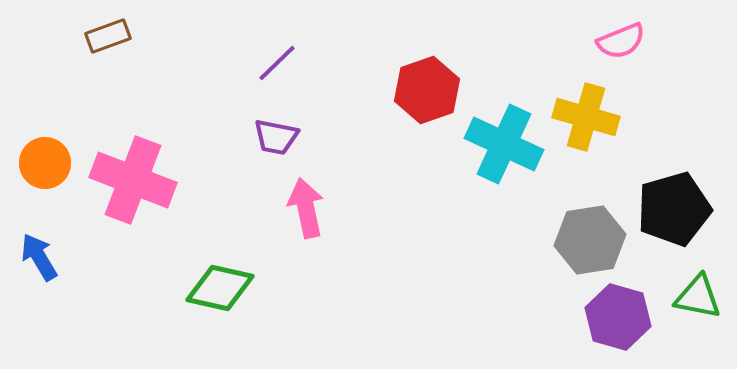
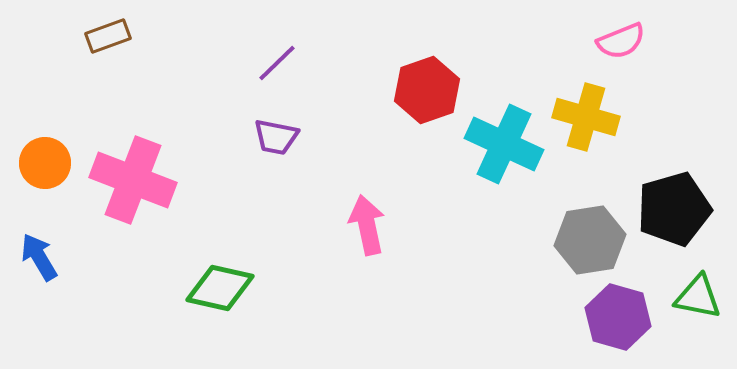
pink arrow: moved 61 px right, 17 px down
